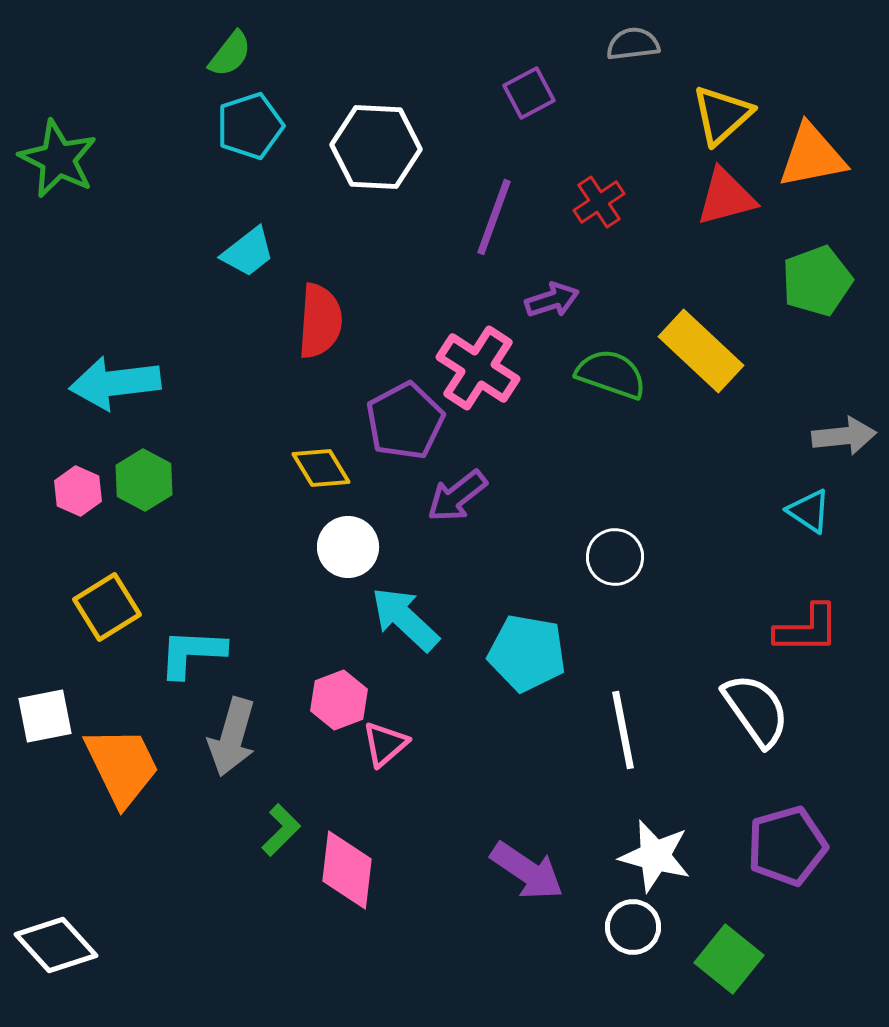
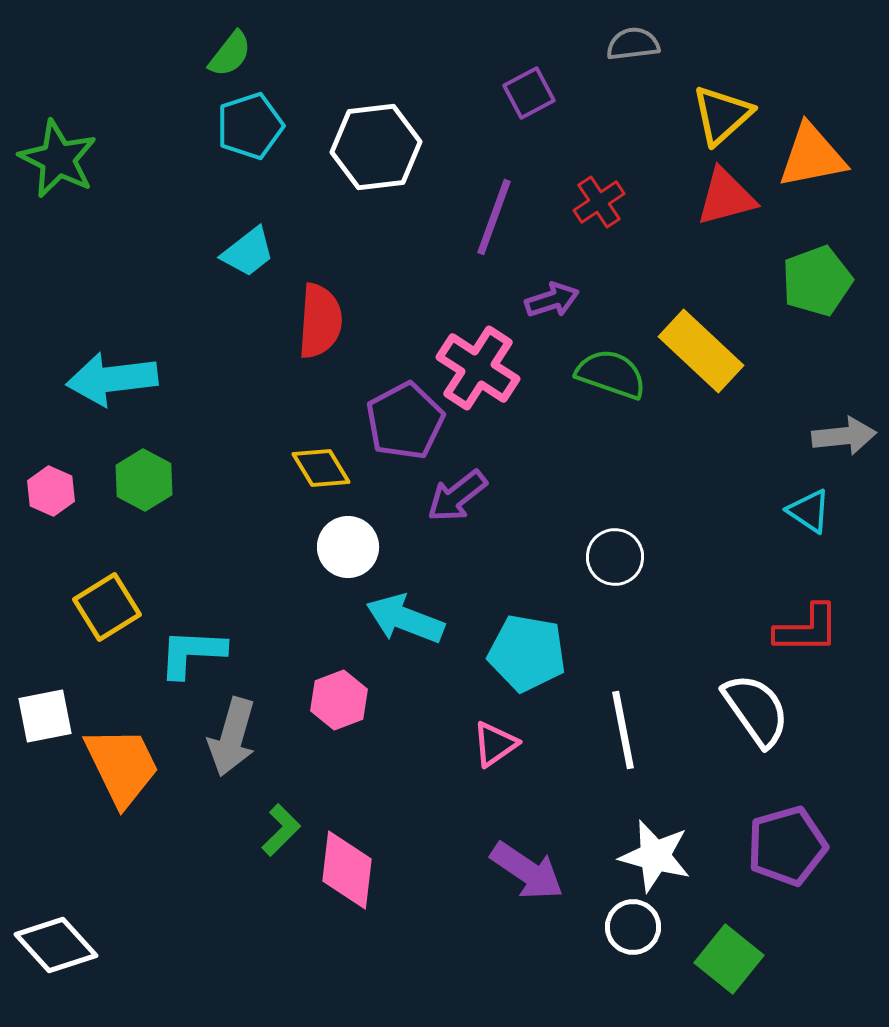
white hexagon at (376, 147): rotated 10 degrees counterclockwise
cyan arrow at (115, 383): moved 3 px left, 4 px up
pink hexagon at (78, 491): moved 27 px left
cyan arrow at (405, 619): rotated 22 degrees counterclockwise
pink triangle at (385, 744): moved 110 px right; rotated 6 degrees clockwise
